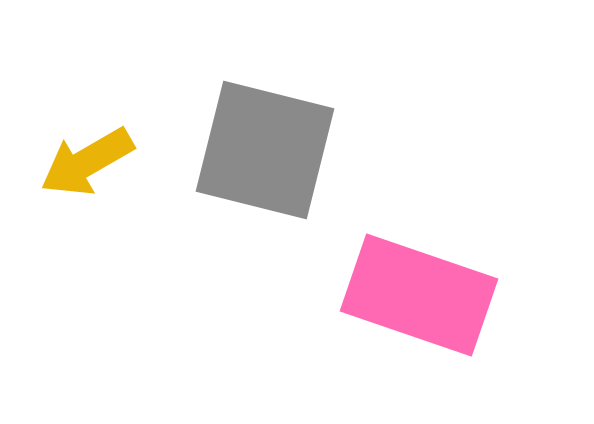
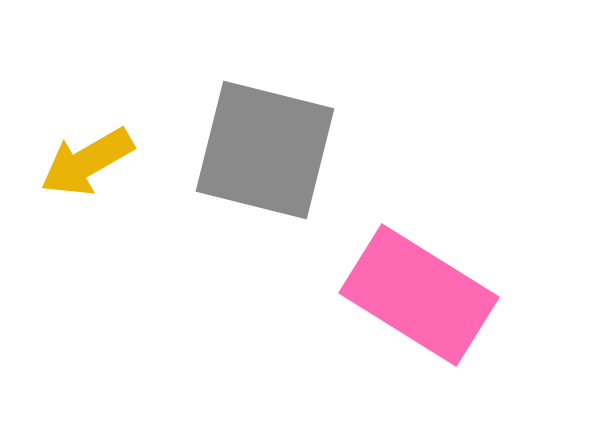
pink rectangle: rotated 13 degrees clockwise
